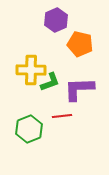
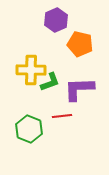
green hexagon: rotated 16 degrees counterclockwise
